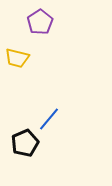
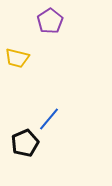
purple pentagon: moved 10 px right, 1 px up
